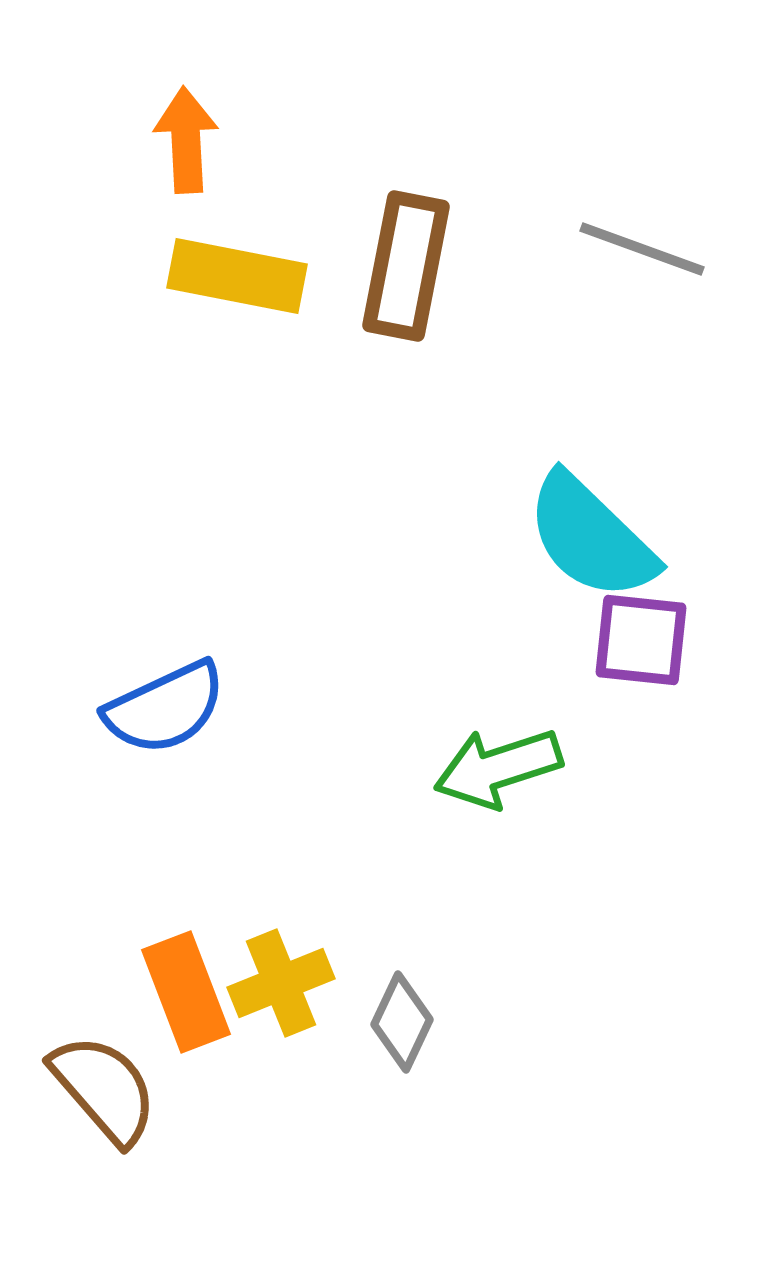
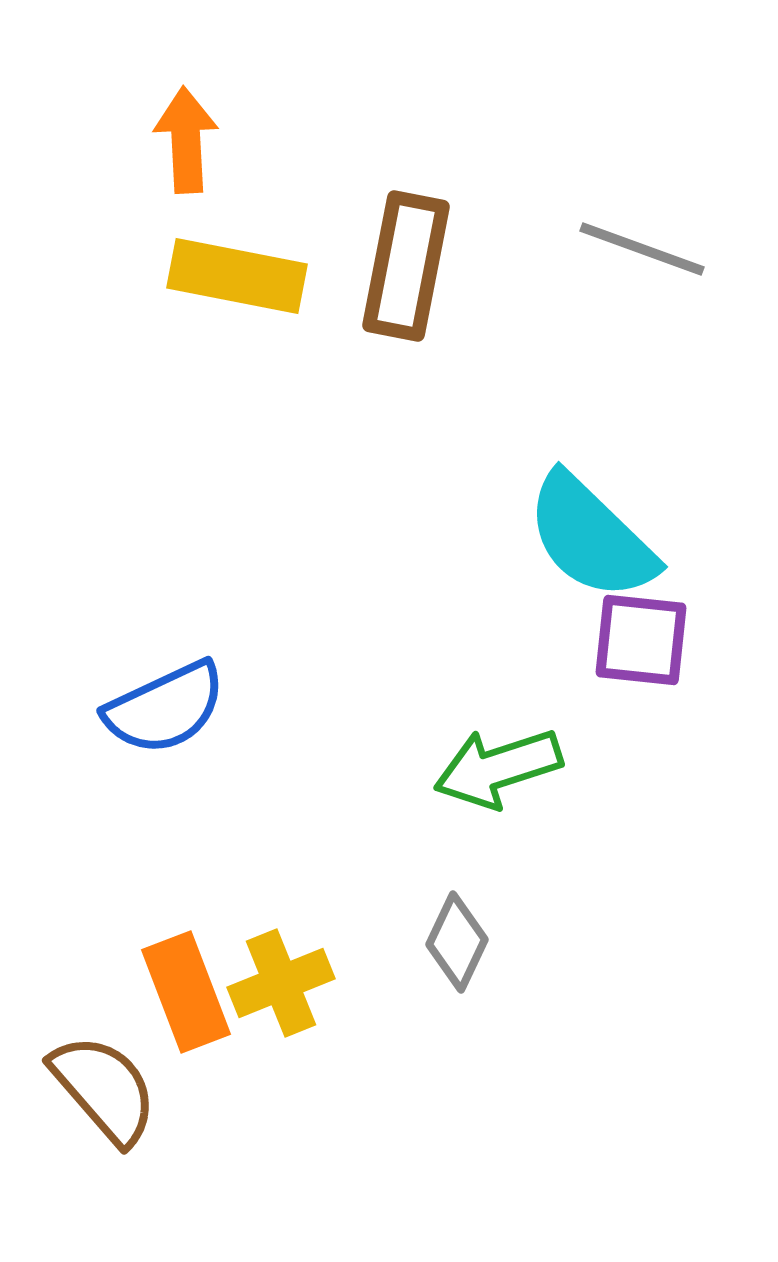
gray diamond: moved 55 px right, 80 px up
